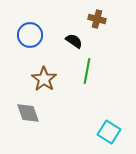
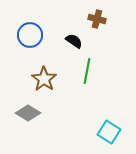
gray diamond: rotated 40 degrees counterclockwise
